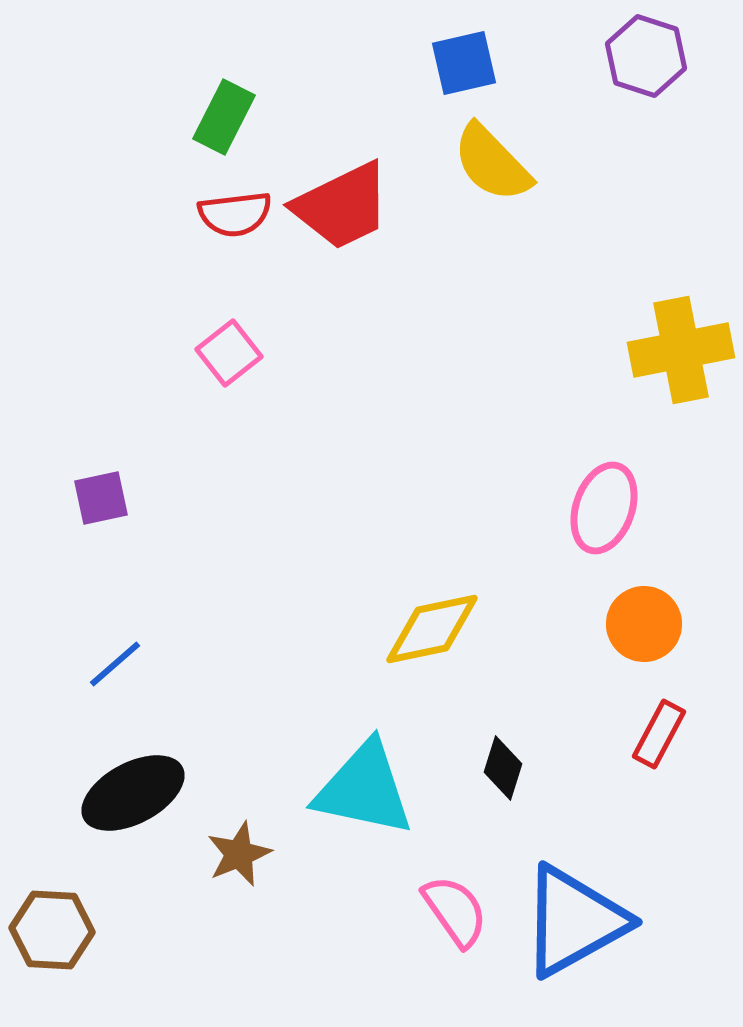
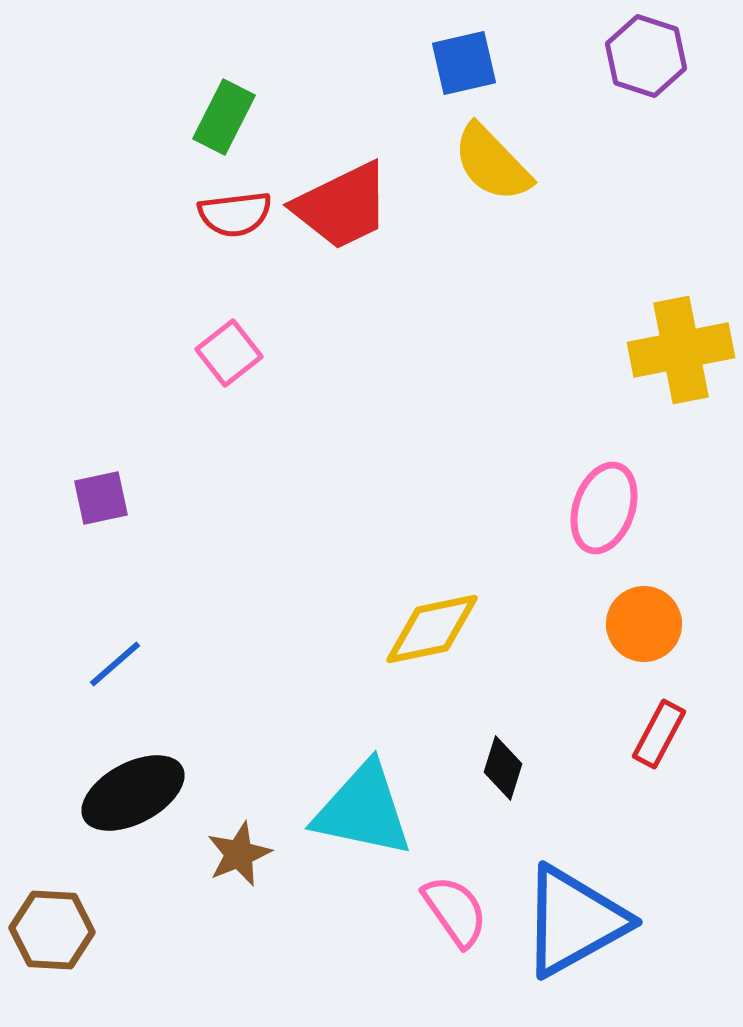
cyan triangle: moved 1 px left, 21 px down
